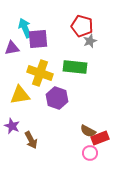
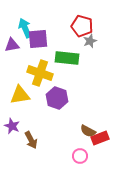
purple triangle: moved 3 px up
green rectangle: moved 8 px left, 9 px up
pink circle: moved 10 px left, 3 px down
